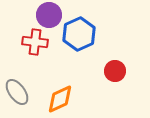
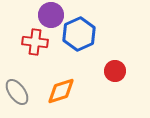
purple circle: moved 2 px right
orange diamond: moved 1 px right, 8 px up; rotated 8 degrees clockwise
